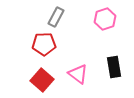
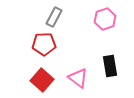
gray rectangle: moved 2 px left
black rectangle: moved 4 px left, 1 px up
pink triangle: moved 4 px down
